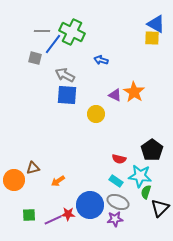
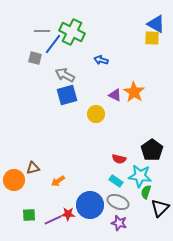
blue square: rotated 20 degrees counterclockwise
purple star: moved 4 px right, 4 px down; rotated 21 degrees clockwise
